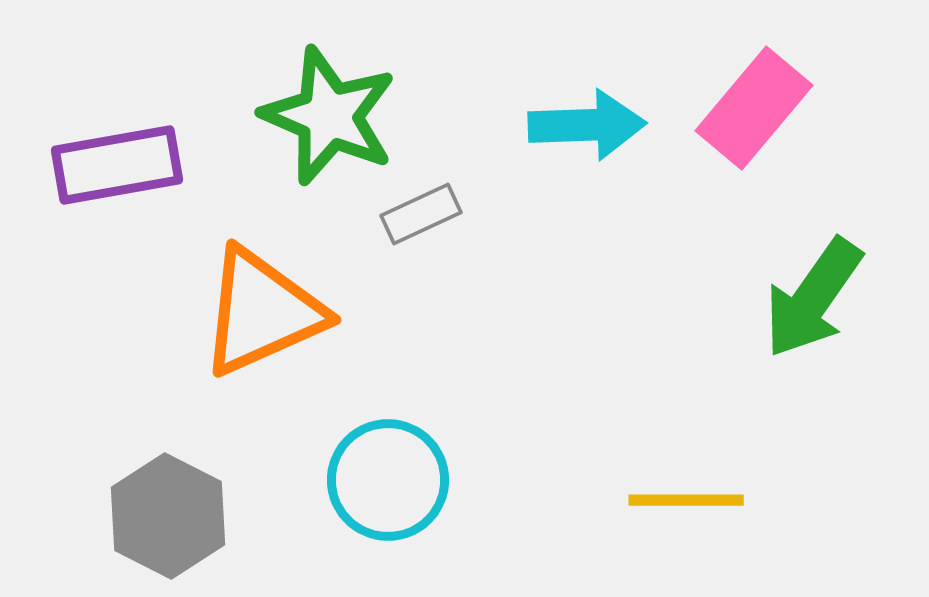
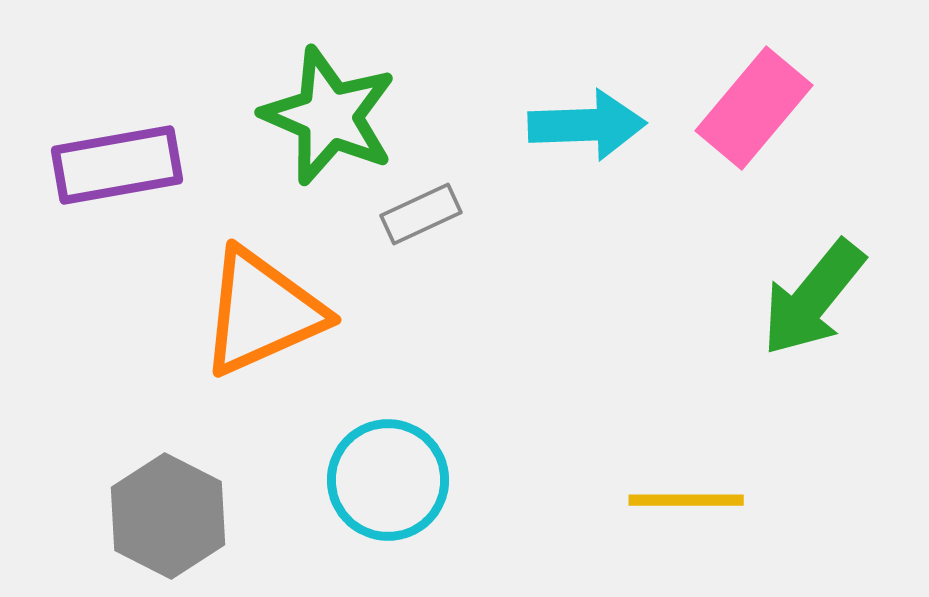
green arrow: rotated 4 degrees clockwise
